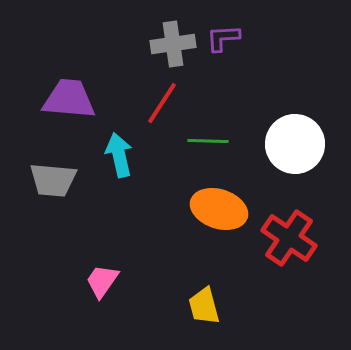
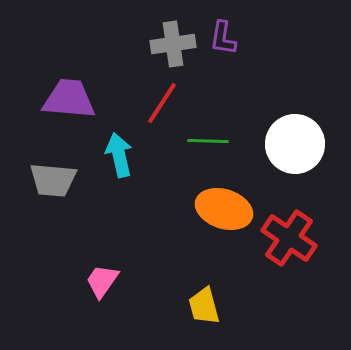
purple L-shape: rotated 78 degrees counterclockwise
orange ellipse: moved 5 px right
